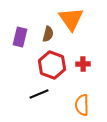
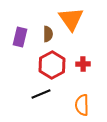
brown semicircle: rotated 14 degrees counterclockwise
red hexagon: rotated 12 degrees clockwise
black line: moved 2 px right
